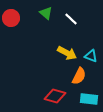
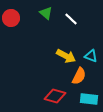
yellow arrow: moved 1 px left, 3 px down
